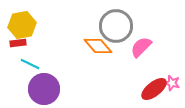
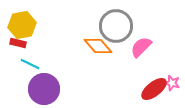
red rectangle: rotated 21 degrees clockwise
